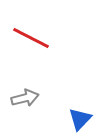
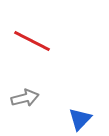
red line: moved 1 px right, 3 px down
